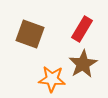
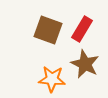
brown square: moved 18 px right, 4 px up
brown star: moved 2 px right; rotated 16 degrees counterclockwise
